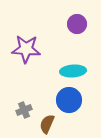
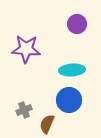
cyan ellipse: moved 1 px left, 1 px up
